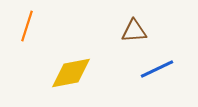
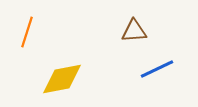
orange line: moved 6 px down
yellow diamond: moved 9 px left, 6 px down
